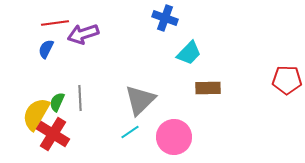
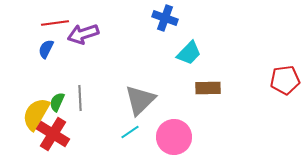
red pentagon: moved 2 px left; rotated 8 degrees counterclockwise
